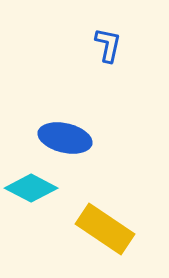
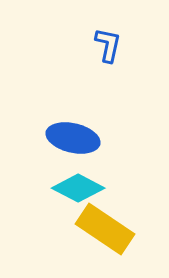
blue ellipse: moved 8 px right
cyan diamond: moved 47 px right
